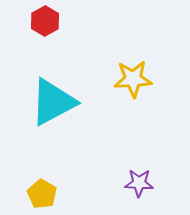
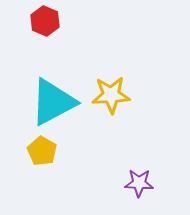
red hexagon: rotated 8 degrees counterclockwise
yellow star: moved 22 px left, 16 px down
yellow pentagon: moved 43 px up
